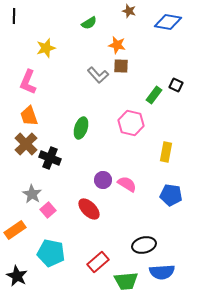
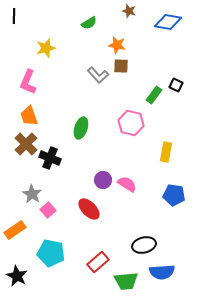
blue pentagon: moved 3 px right
